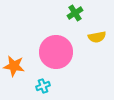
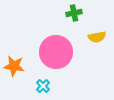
green cross: moved 1 px left; rotated 21 degrees clockwise
cyan cross: rotated 24 degrees counterclockwise
